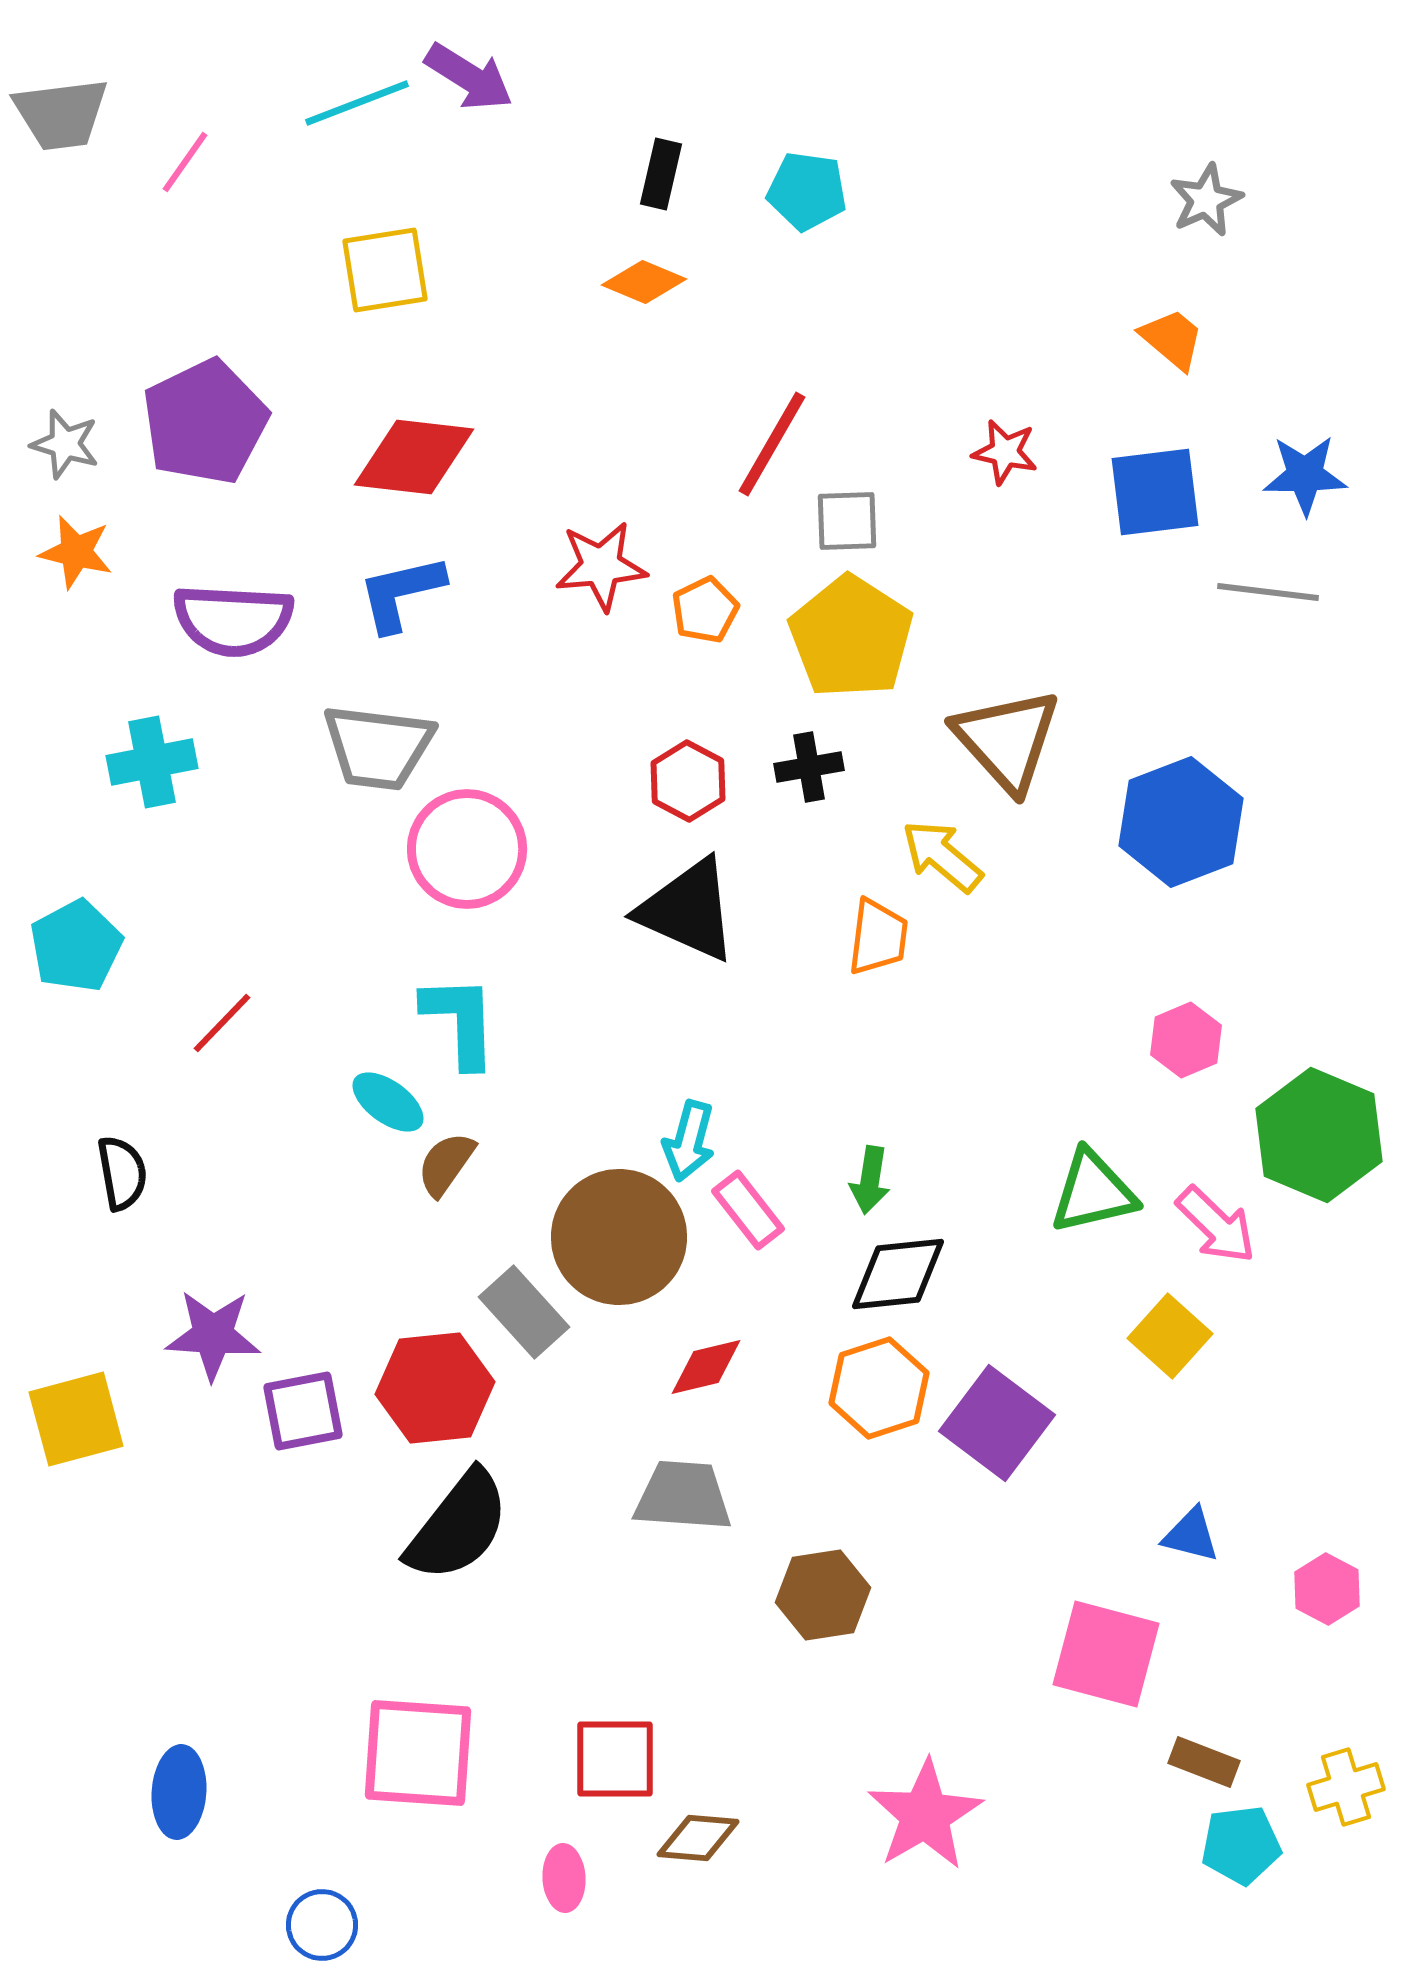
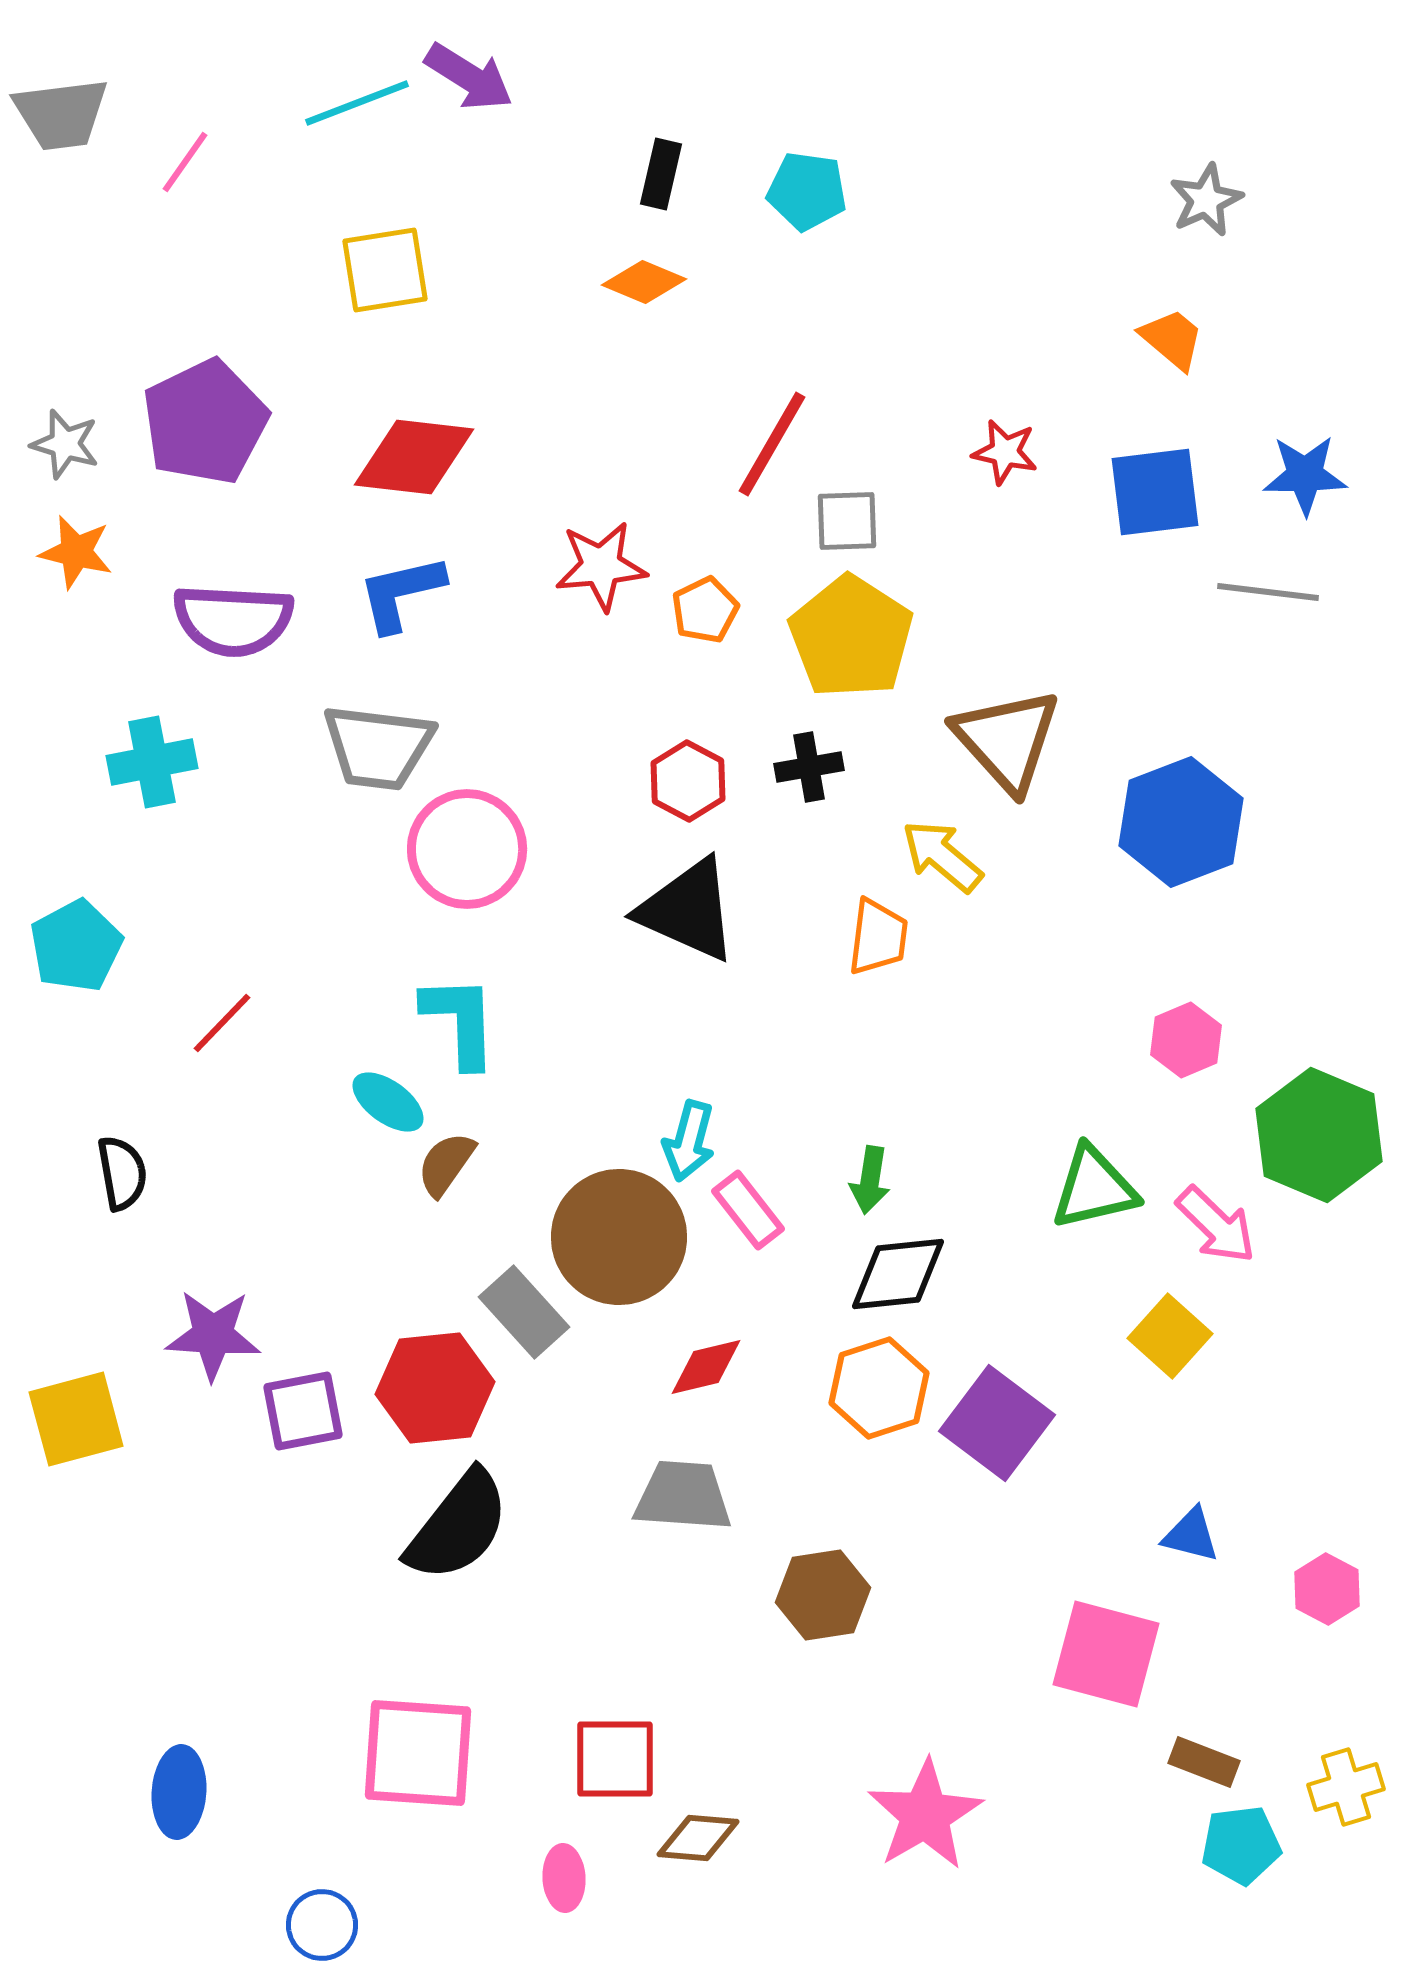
green triangle at (1093, 1192): moved 1 px right, 4 px up
